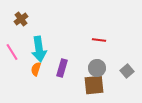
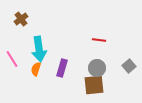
pink line: moved 7 px down
gray square: moved 2 px right, 5 px up
